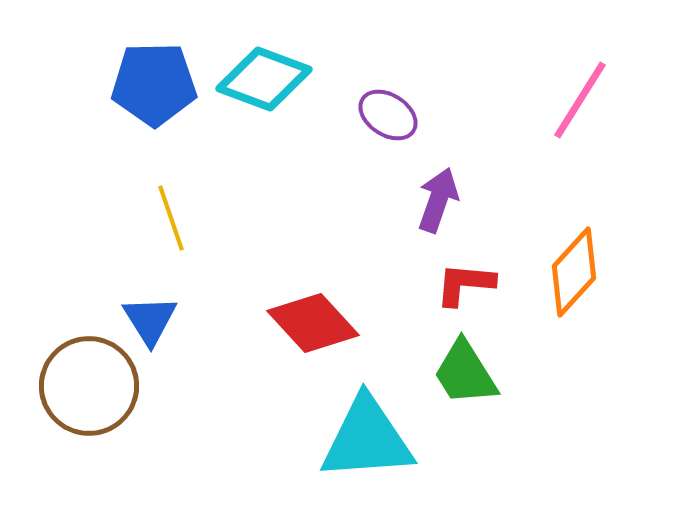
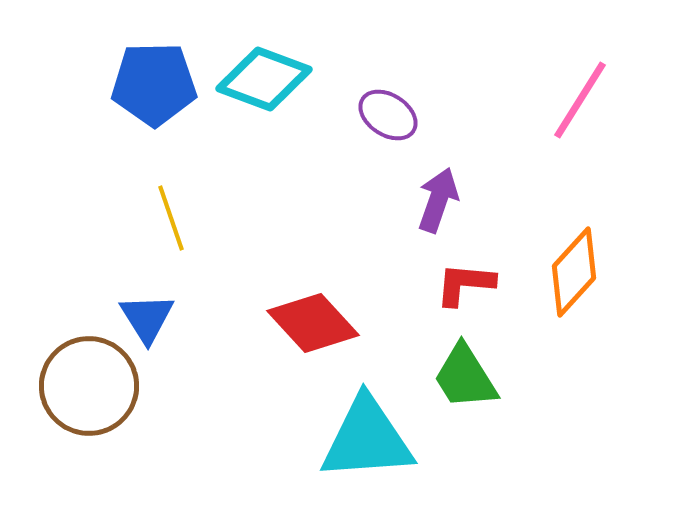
blue triangle: moved 3 px left, 2 px up
green trapezoid: moved 4 px down
